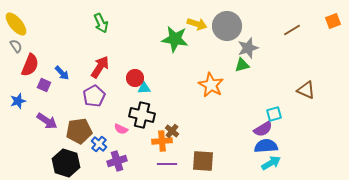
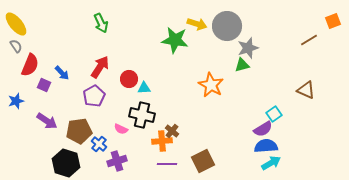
brown line: moved 17 px right, 10 px down
green star: moved 1 px down
red circle: moved 6 px left, 1 px down
blue star: moved 2 px left
cyan square: rotated 21 degrees counterclockwise
brown square: rotated 30 degrees counterclockwise
